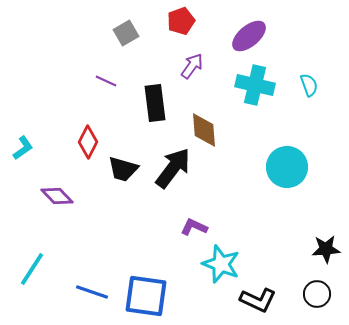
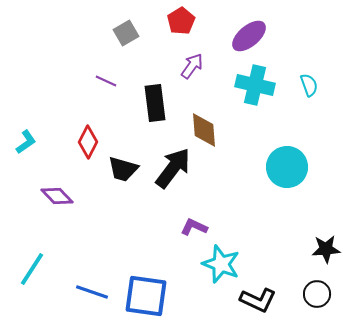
red pentagon: rotated 12 degrees counterclockwise
cyan L-shape: moved 3 px right, 6 px up
